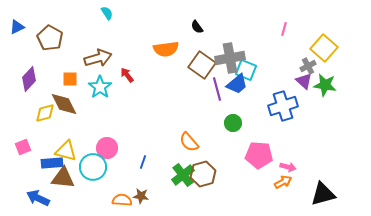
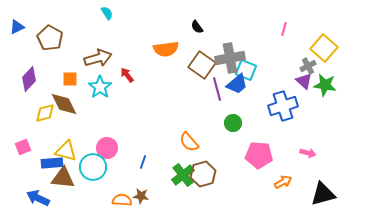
pink arrow at (288, 167): moved 20 px right, 14 px up
